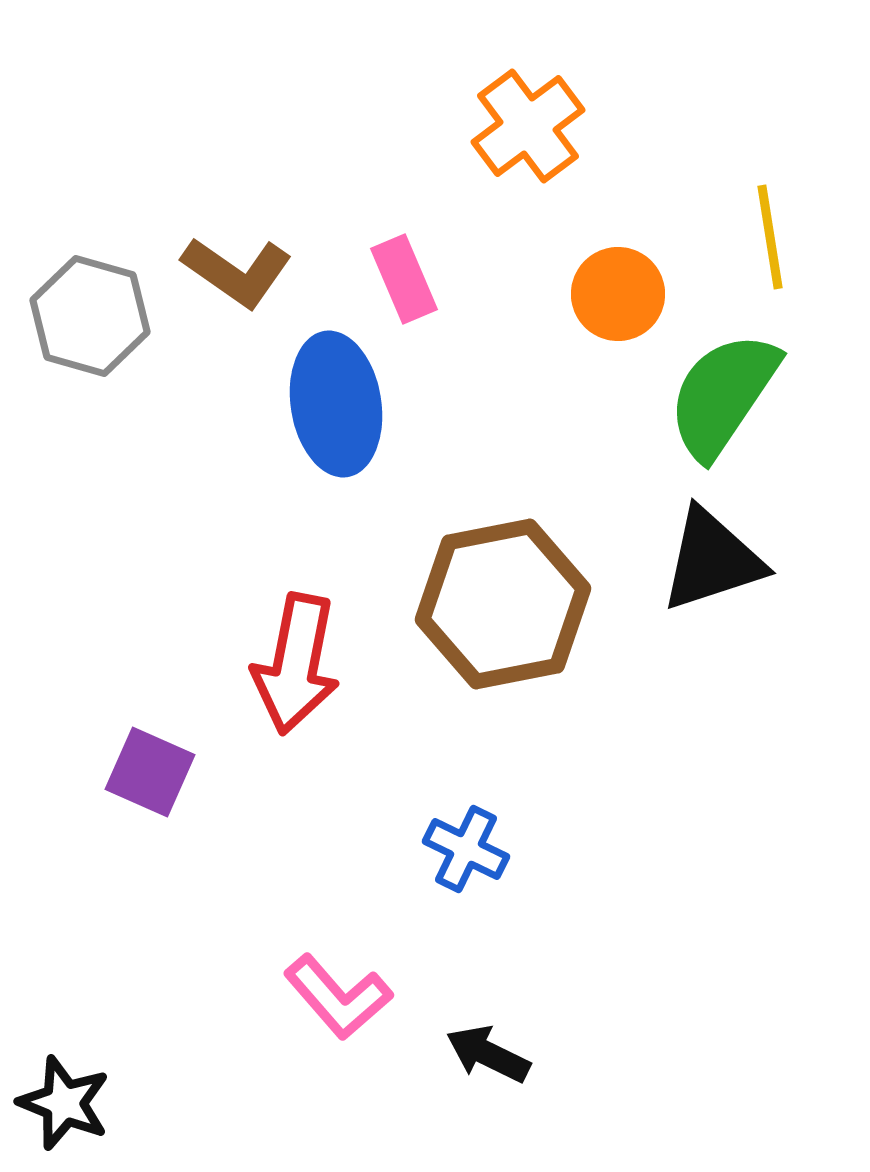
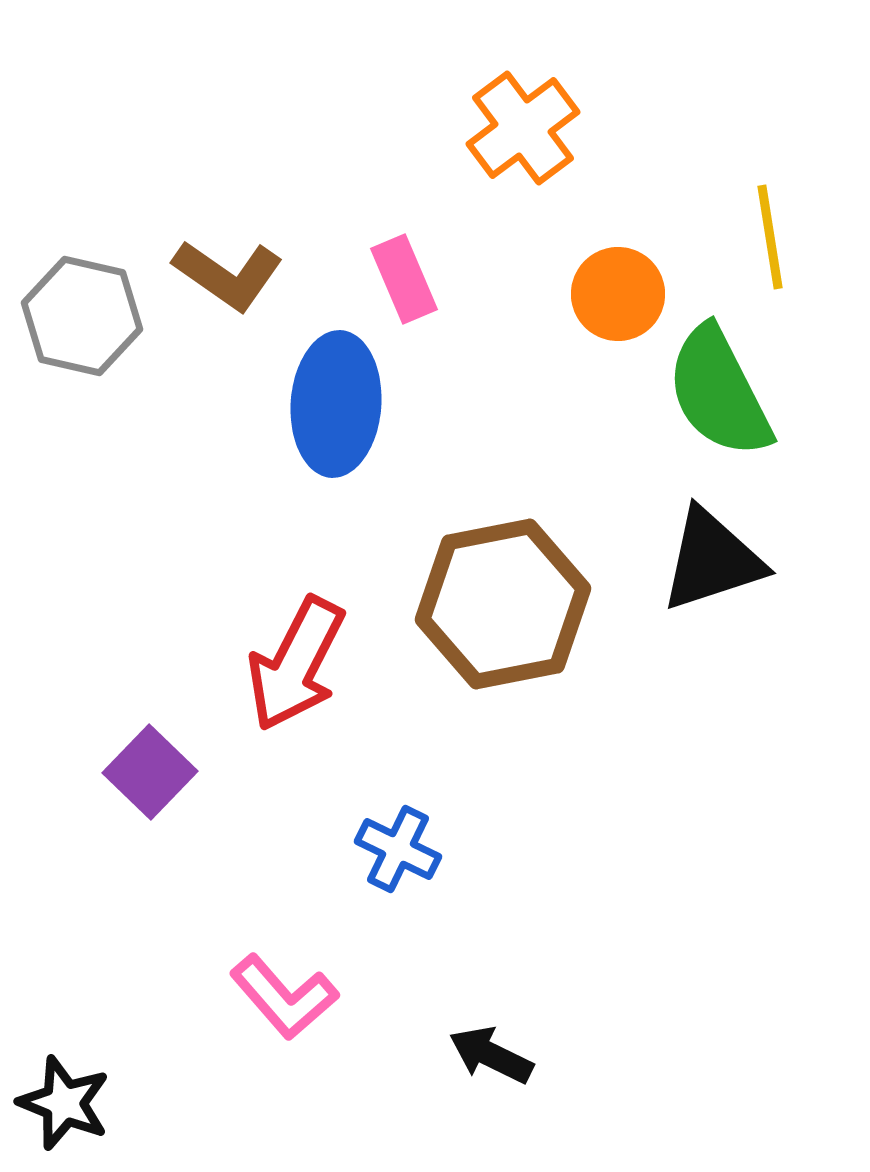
orange cross: moved 5 px left, 2 px down
brown L-shape: moved 9 px left, 3 px down
gray hexagon: moved 8 px left; rotated 3 degrees counterclockwise
green semicircle: moved 4 px left, 3 px up; rotated 61 degrees counterclockwise
blue ellipse: rotated 13 degrees clockwise
red arrow: rotated 16 degrees clockwise
purple square: rotated 20 degrees clockwise
blue cross: moved 68 px left
pink L-shape: moved 54 px left
black arrow: moved 3 px right, 1 px down
